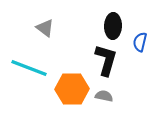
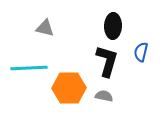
gray triangle: rotated 24 degrees counterclockwise
blue semicircle: moved 1 px right, 10 px down
black L-shape: moved 1 px right, 1 px down
cyan line: rotated 24 degrees counterclockwise
orange hexagon: moved 3 px left, 1 px up
